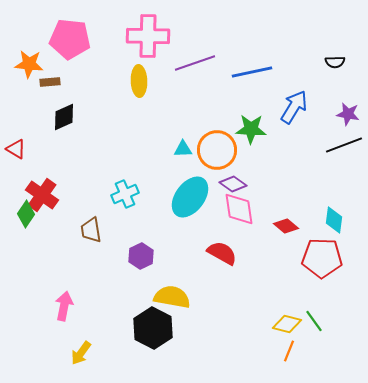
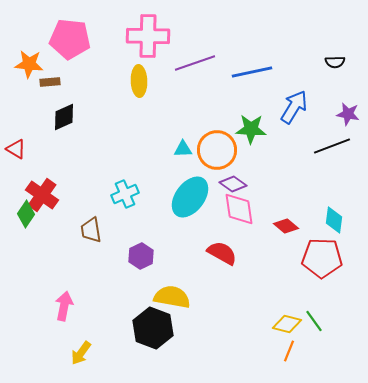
black line: moved 12 px left, 1 px down
black hexagon: rotated 6 degrees counterclockwise
